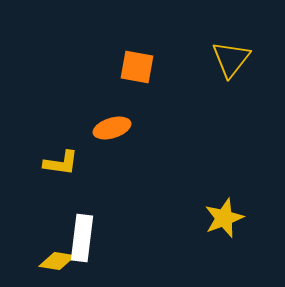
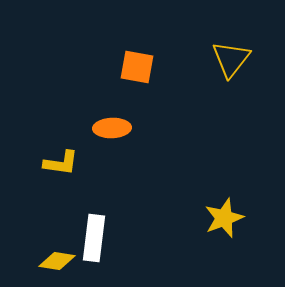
orange ellipse: rotated 15 degrees clockwise
white rectangle: moved 12 px right
